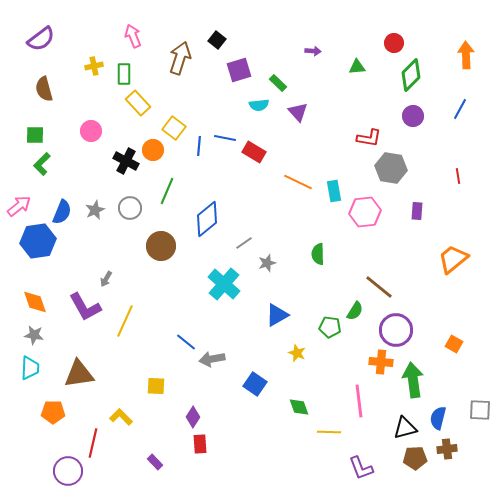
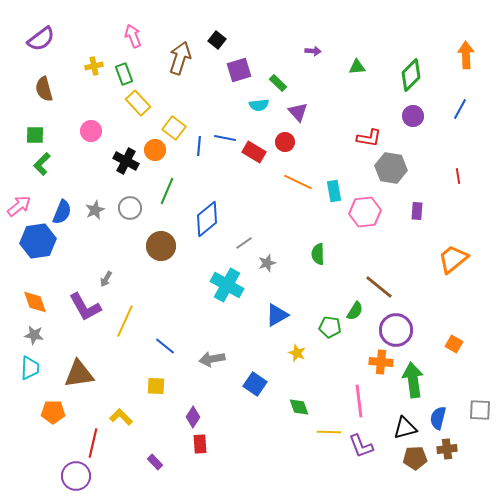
red circle at (394, 43): moved 109 px left, 99 px down
green rectangle at (124, 74): rotated 20 degrees counterclockwise
orange circle at (153, 150): moved 2 px right
cyan cross at (224, 284): moved 3 px right, 1 px down; rotated 12 degrees counterclockwise
blue line at (186, 342): moved 21 px left, 4 px down
purple L-shape at (361, 468): moved 22 px up
purple circle at (68, 471): moved 8 px right, 5 px down
